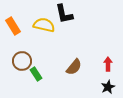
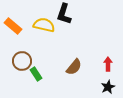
black L-shape: rotated 30 degrees clockwise
orange rectangle: rotated 18 degrees counterclockwise
